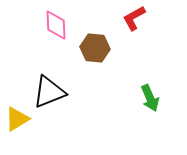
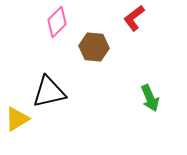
red L-shape: rotated 8 degrees counterclockwise
pink diamond: moved 1 px right, 3 px up; rotated 48 degrees clockwise
brown hexagon: moved 1 px left, 1 px up
black triangle: rotated 9 degrees clockwise
